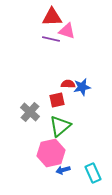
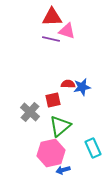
red square: moved 4 px left
cyan rectangle: moved 25 px up
